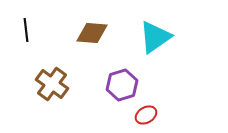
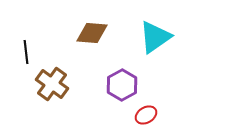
black line: moved 22 px down
purple hexagon: rotated 12 degrees counterclockwise
